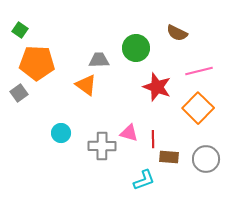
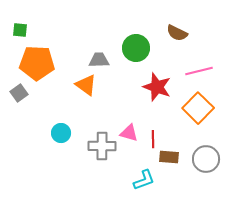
green square: rotated 28 degrees counterclockwise
